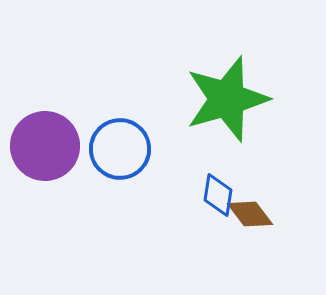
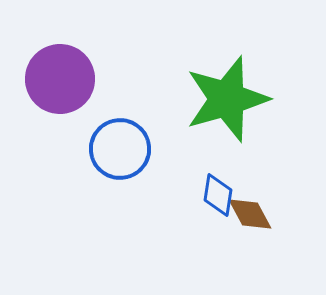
purple circle: moved 15 px right, 67 px up
brown diamond: rotated 9 degrees clockwise
